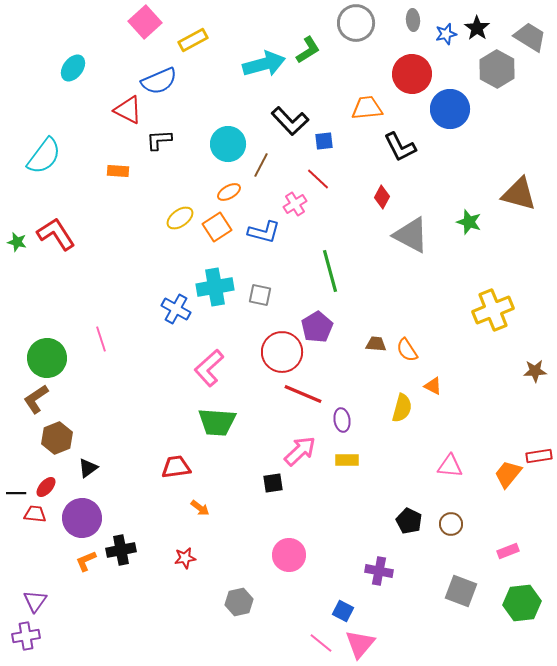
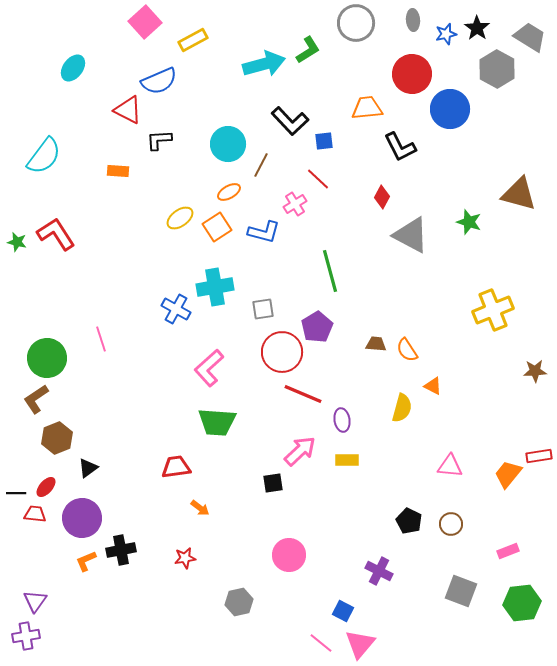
gray square at (260, 295): moved 3 px right, 14 px down; rotated 20 degrees counterclockwise
purple cross at (379, 571): rotated 16 degrees clockwise
